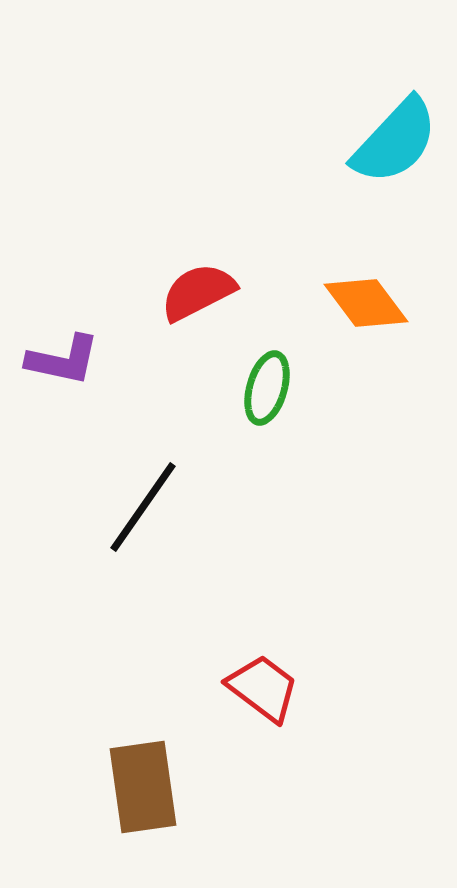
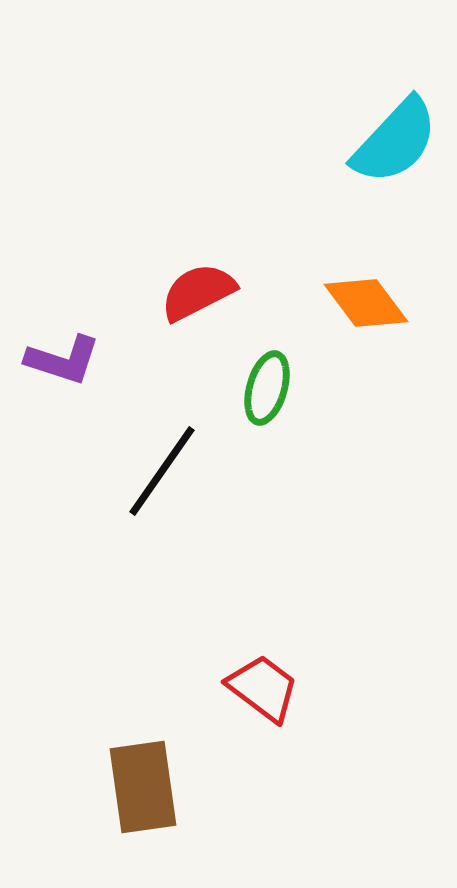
purple L-shape: rotated 6 degrees clockwise
black line: moved 19 px right, 36 px up
